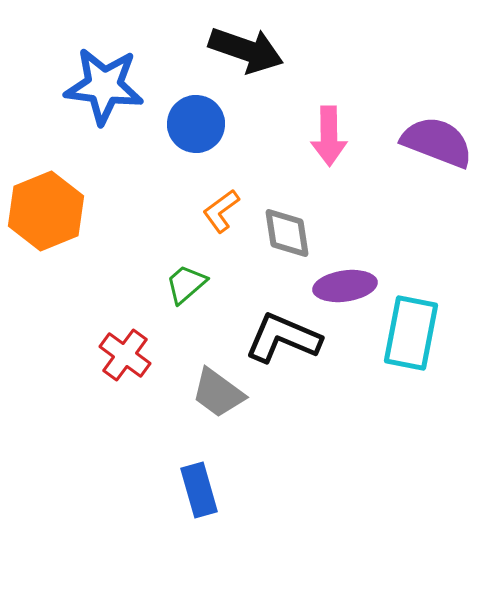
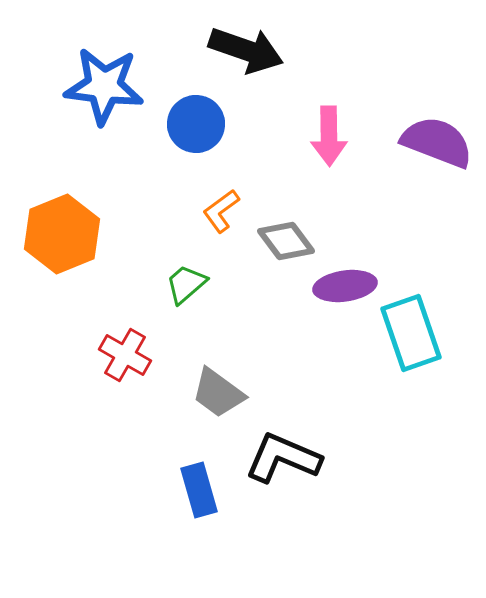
orange hexagon: moved 16 px right, 23 px down
gray diamond: moved 1 px left, 8 px down; rotated 28 degrees counterclockwise
cyan rectangle: rotated 30 degrees counterclockwise
black L-shape: moved 120 px down
red cross: rotated 6 degrees counterclockwise
